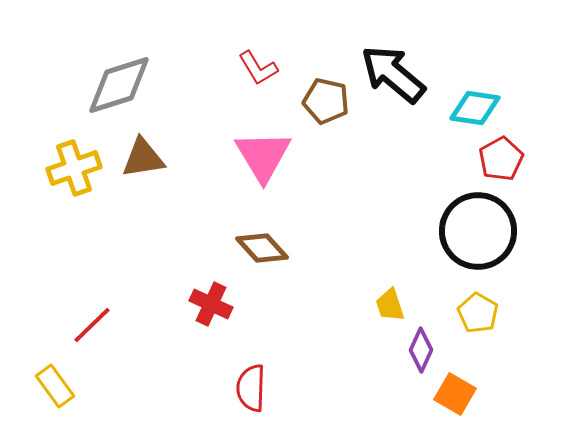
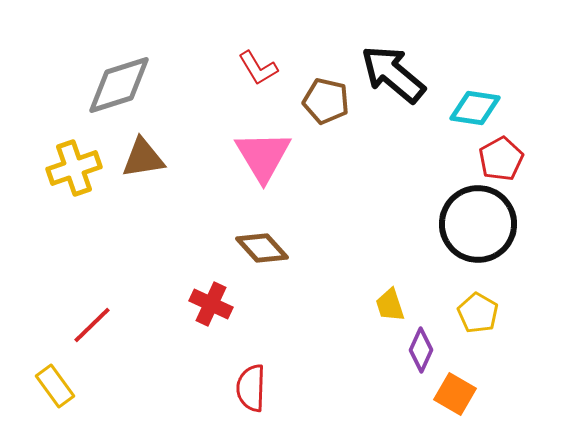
black circle: moved 7 px up
